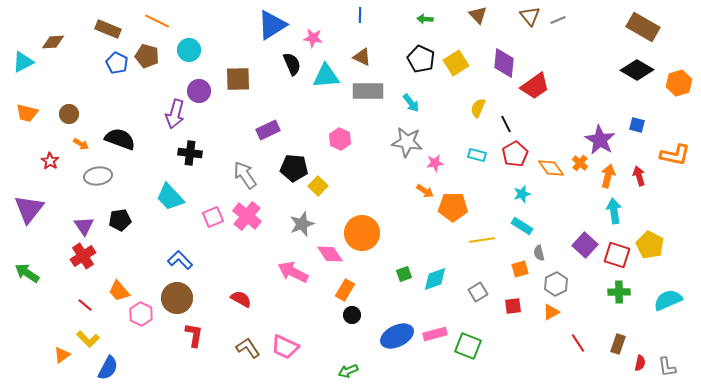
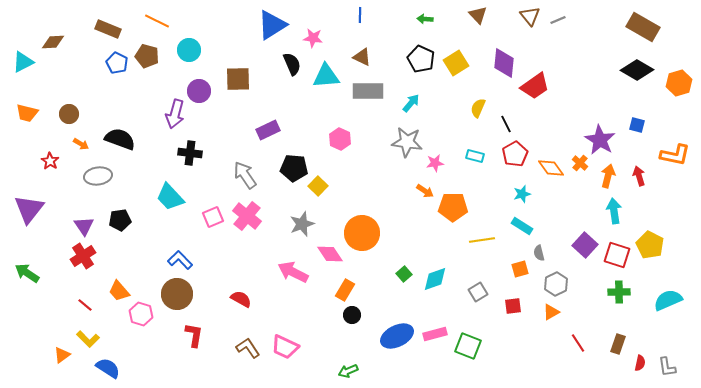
cyan arrow at (411, 103): rotated 102 degrees counterclockwise
cyan rectangle at (477, 155): moved 2 px left, 1 px down
green square at (404, 274): rotated 21 degrees counterclockwise
brown circle at (177, 298): moved 4 px up
pink hexagon at (141, 314): rotated 10 degrees counterclockwise
blue semicircle at (108, 368): rotated 85 degrees counterclockwise
